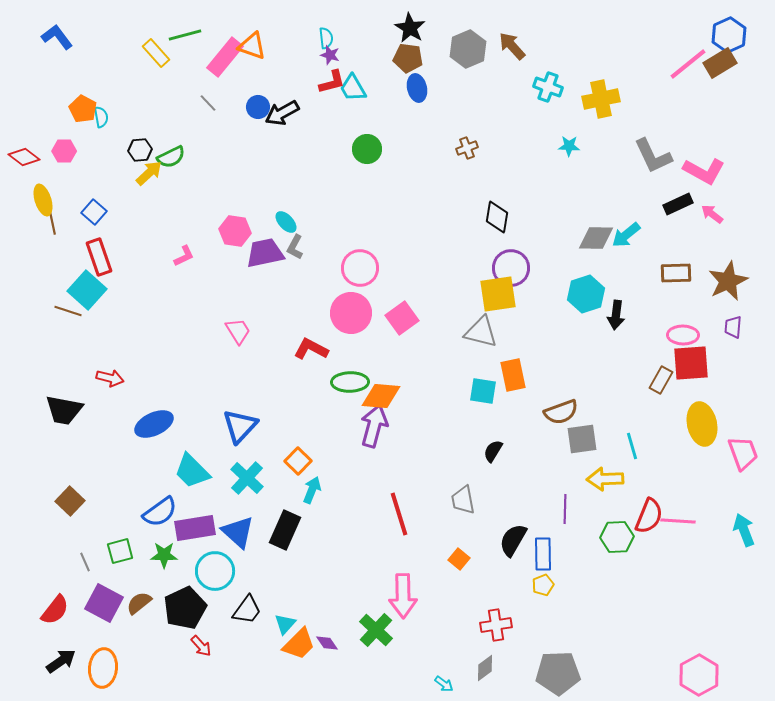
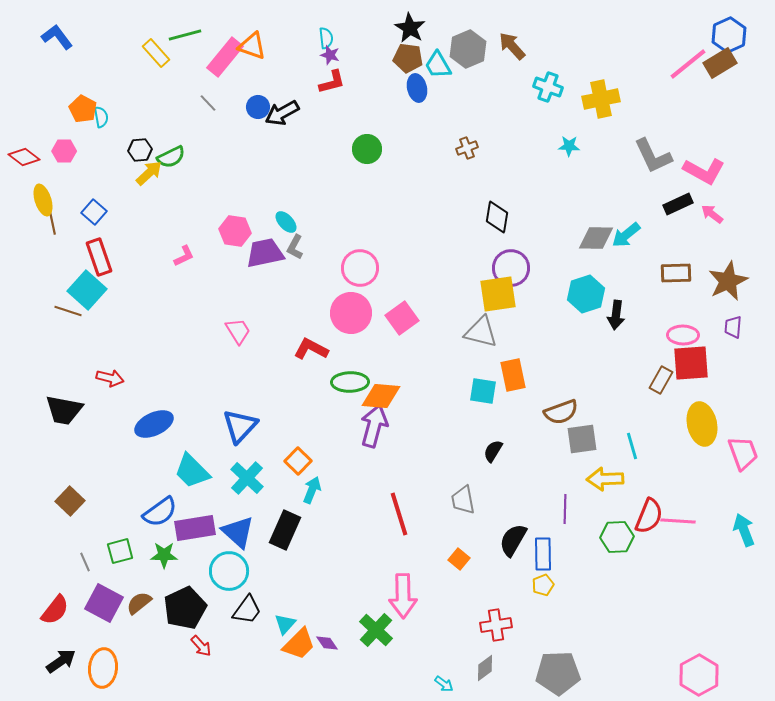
cyan trapezoid at (353, 88): moved 85 px right, 23 px up
cyan circle at (215, 571): moved 14 px right
